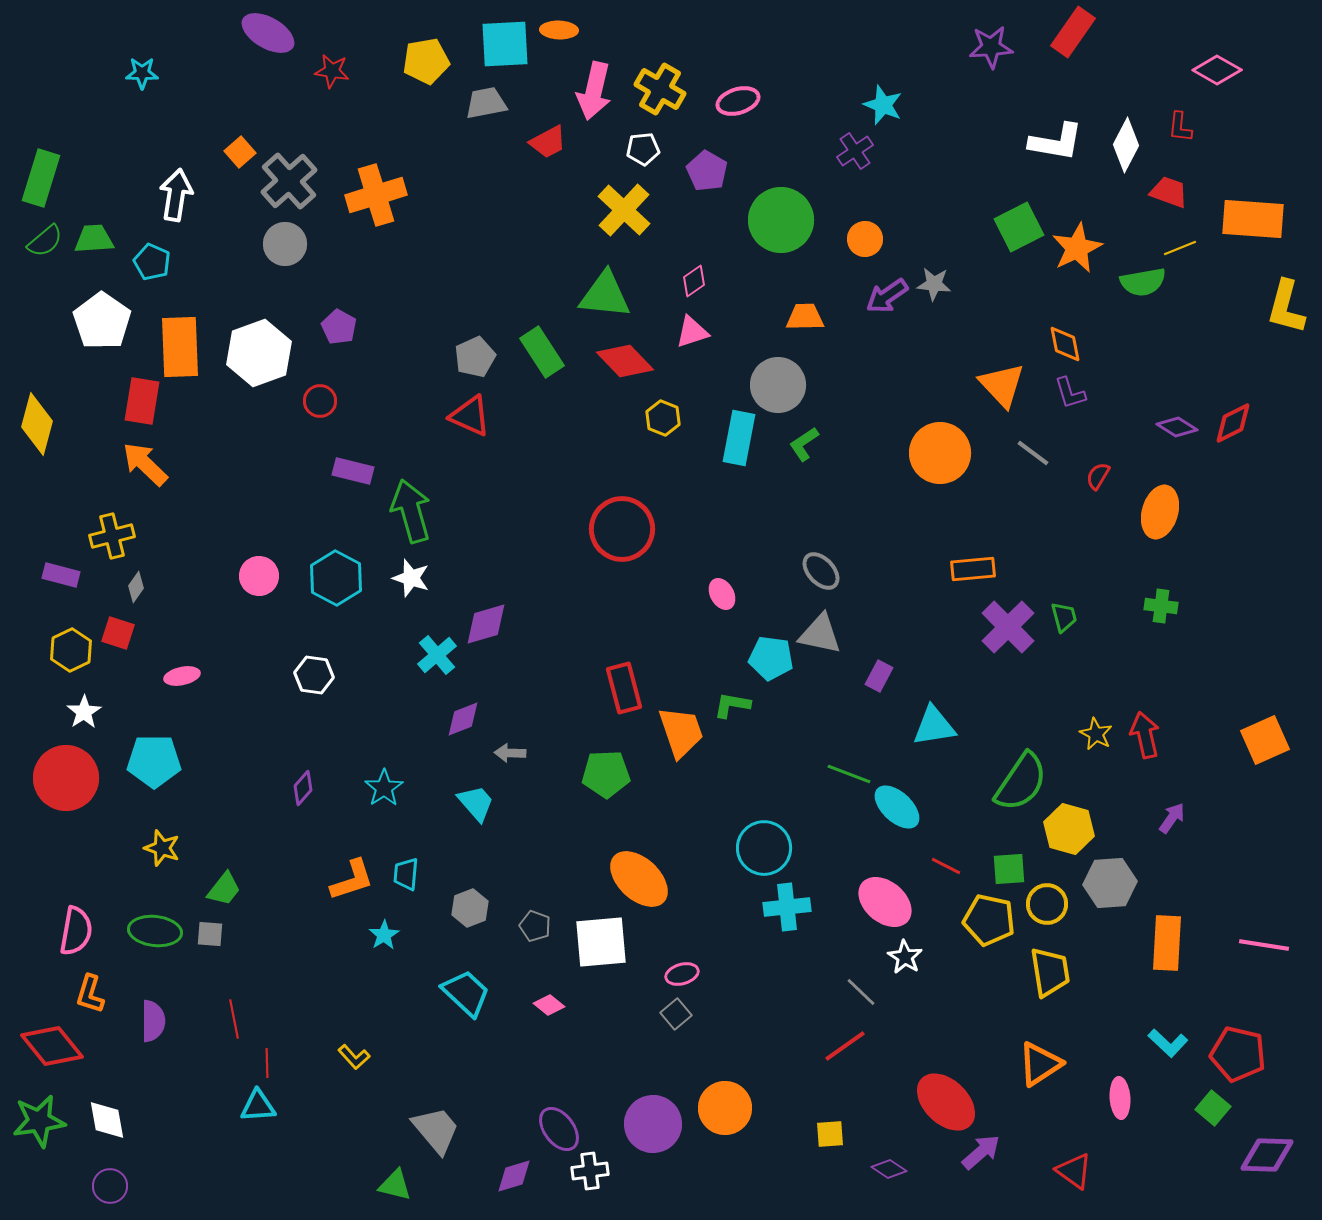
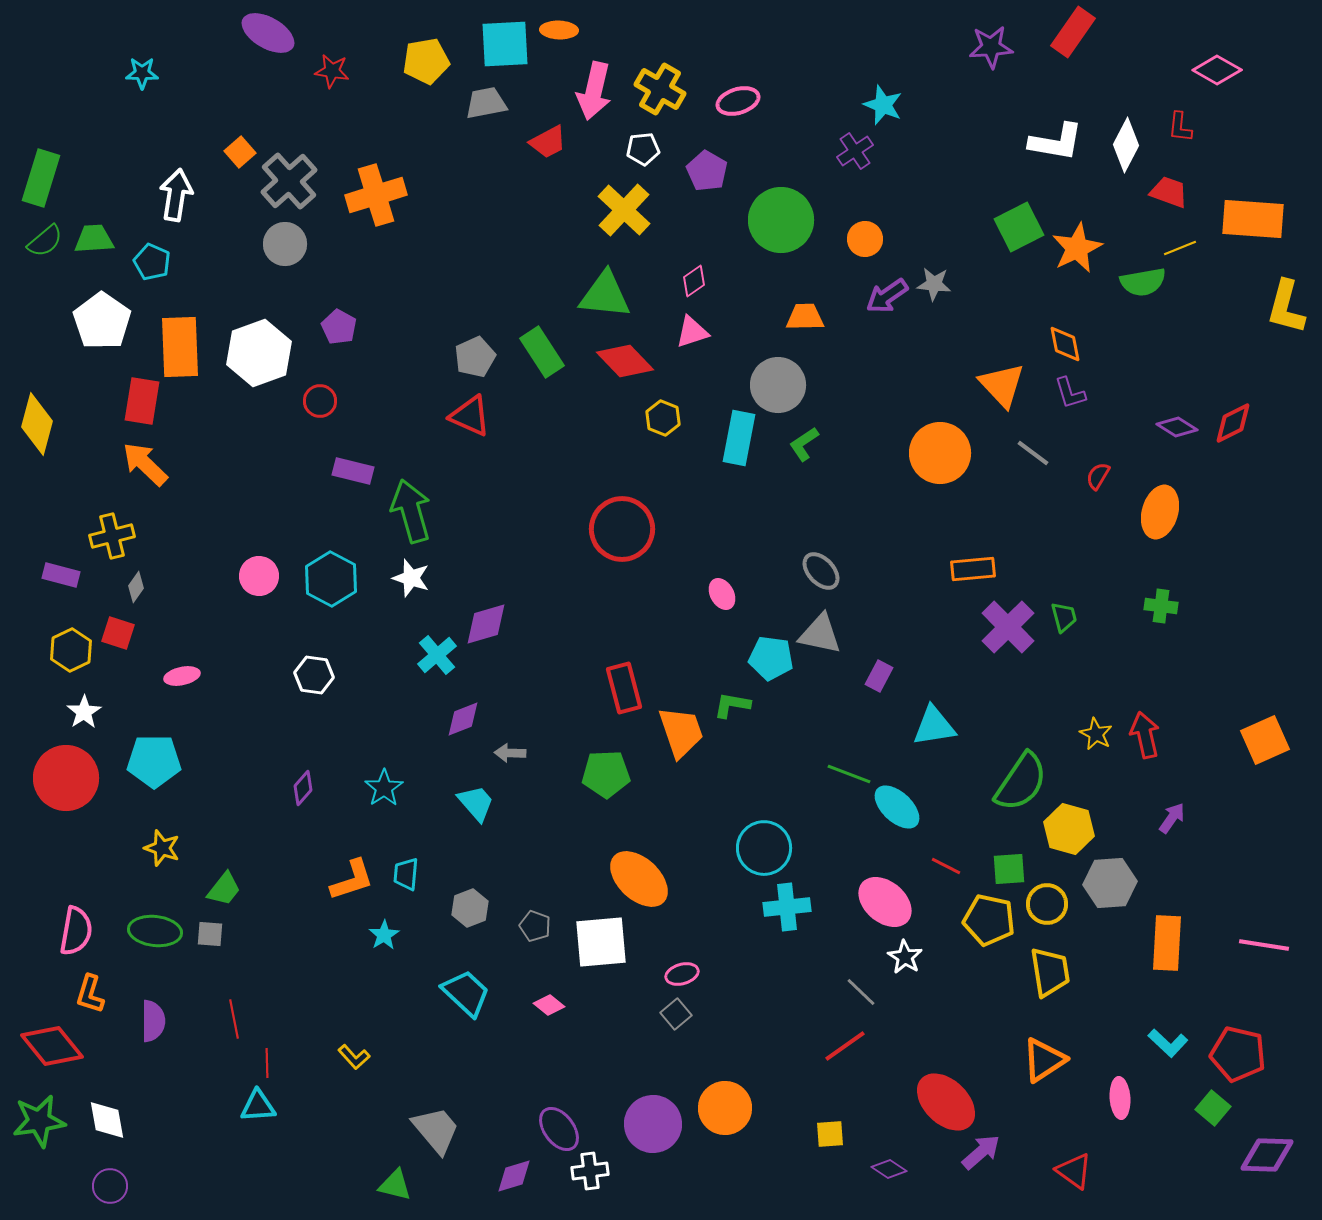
cyan hexagon at (336, 578): moved 5 px left, 1 px down
orange triangle at (1040, 1064): moved 4 px right, 4 px up
